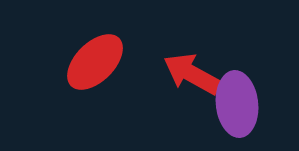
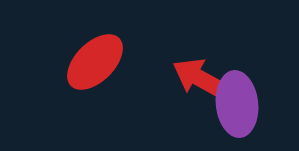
red arrow: moved 9 px right, 5 px down
